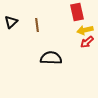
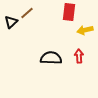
red rectangle: moved 8 px left; rotated 18 degrees clockwise
brown line: moved 10 px left, 12 px up; rotated 56 degrees clockwise
red arrow: moved 8 px left, 14 px down; rotated 128 degrees clockwise
